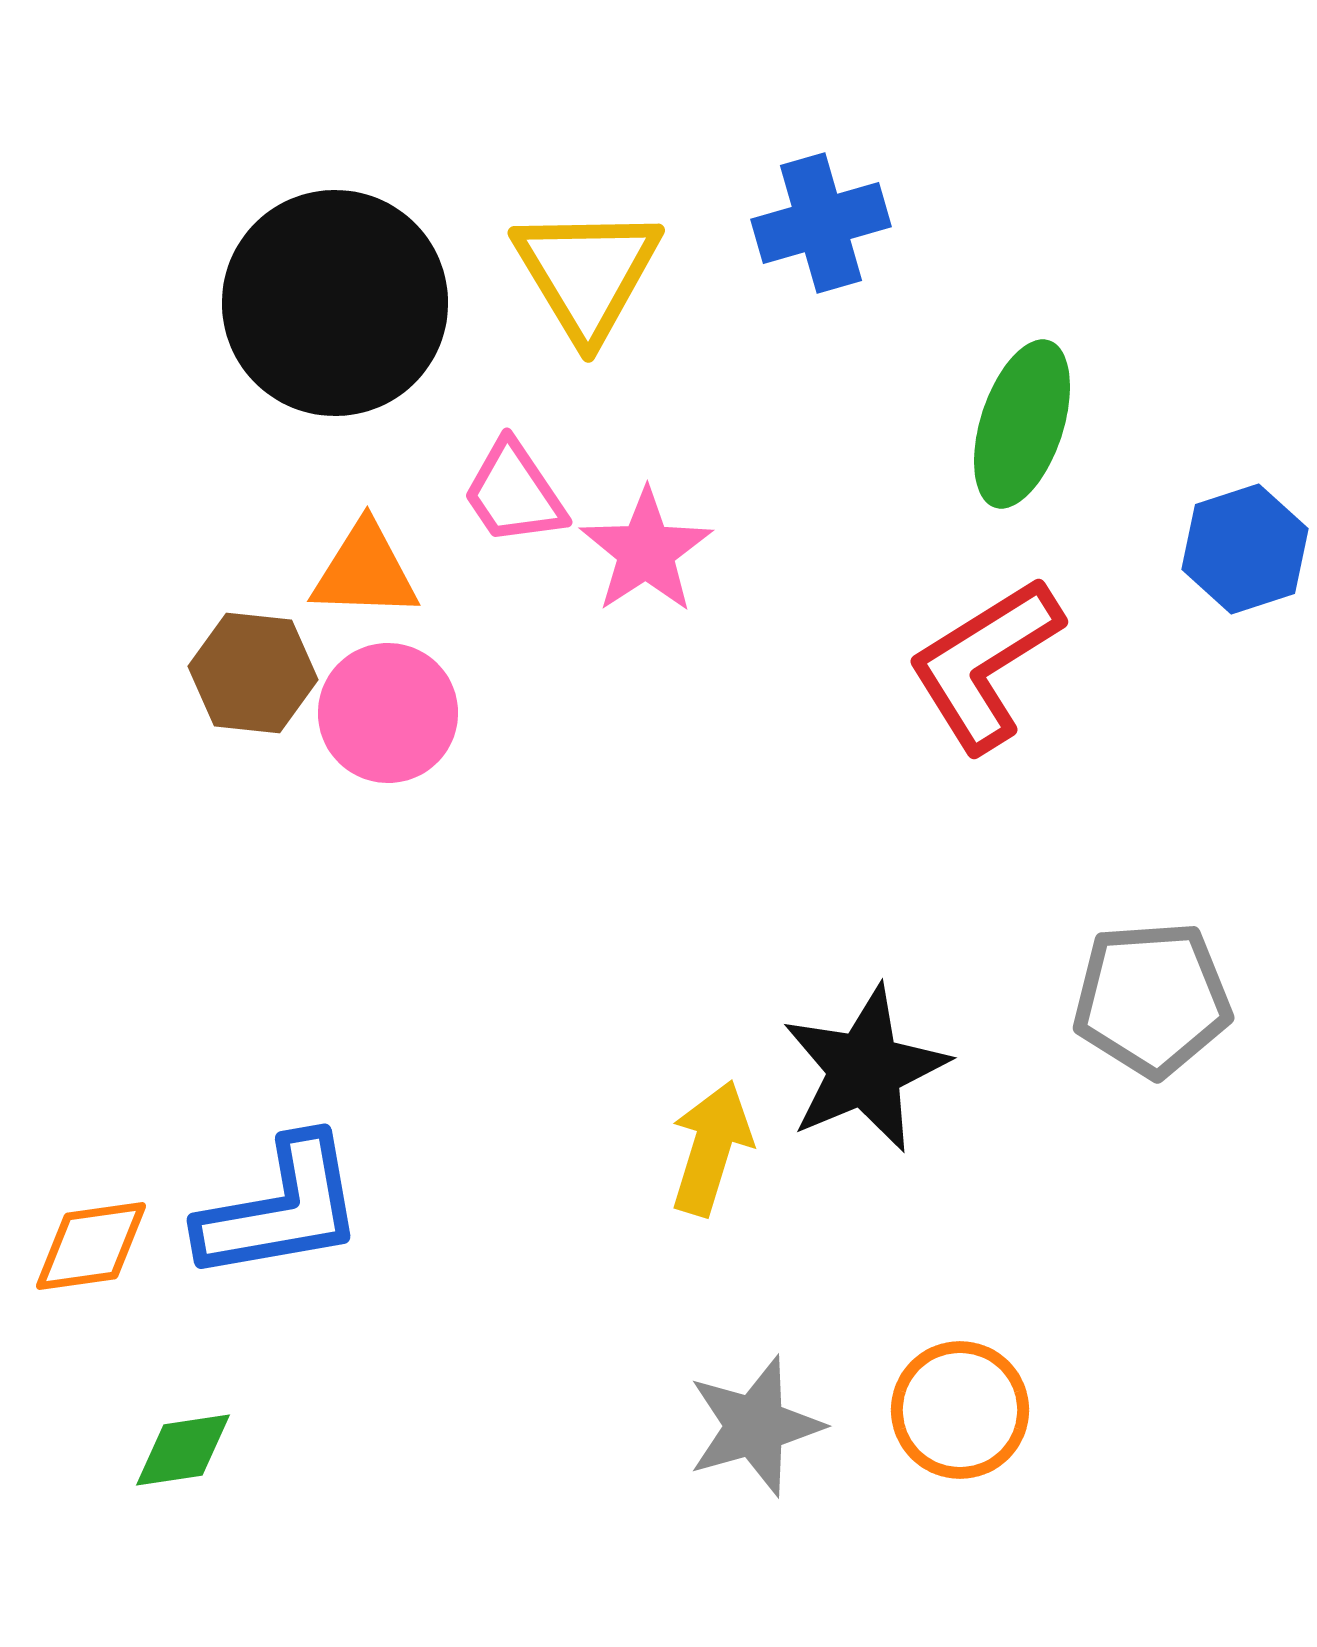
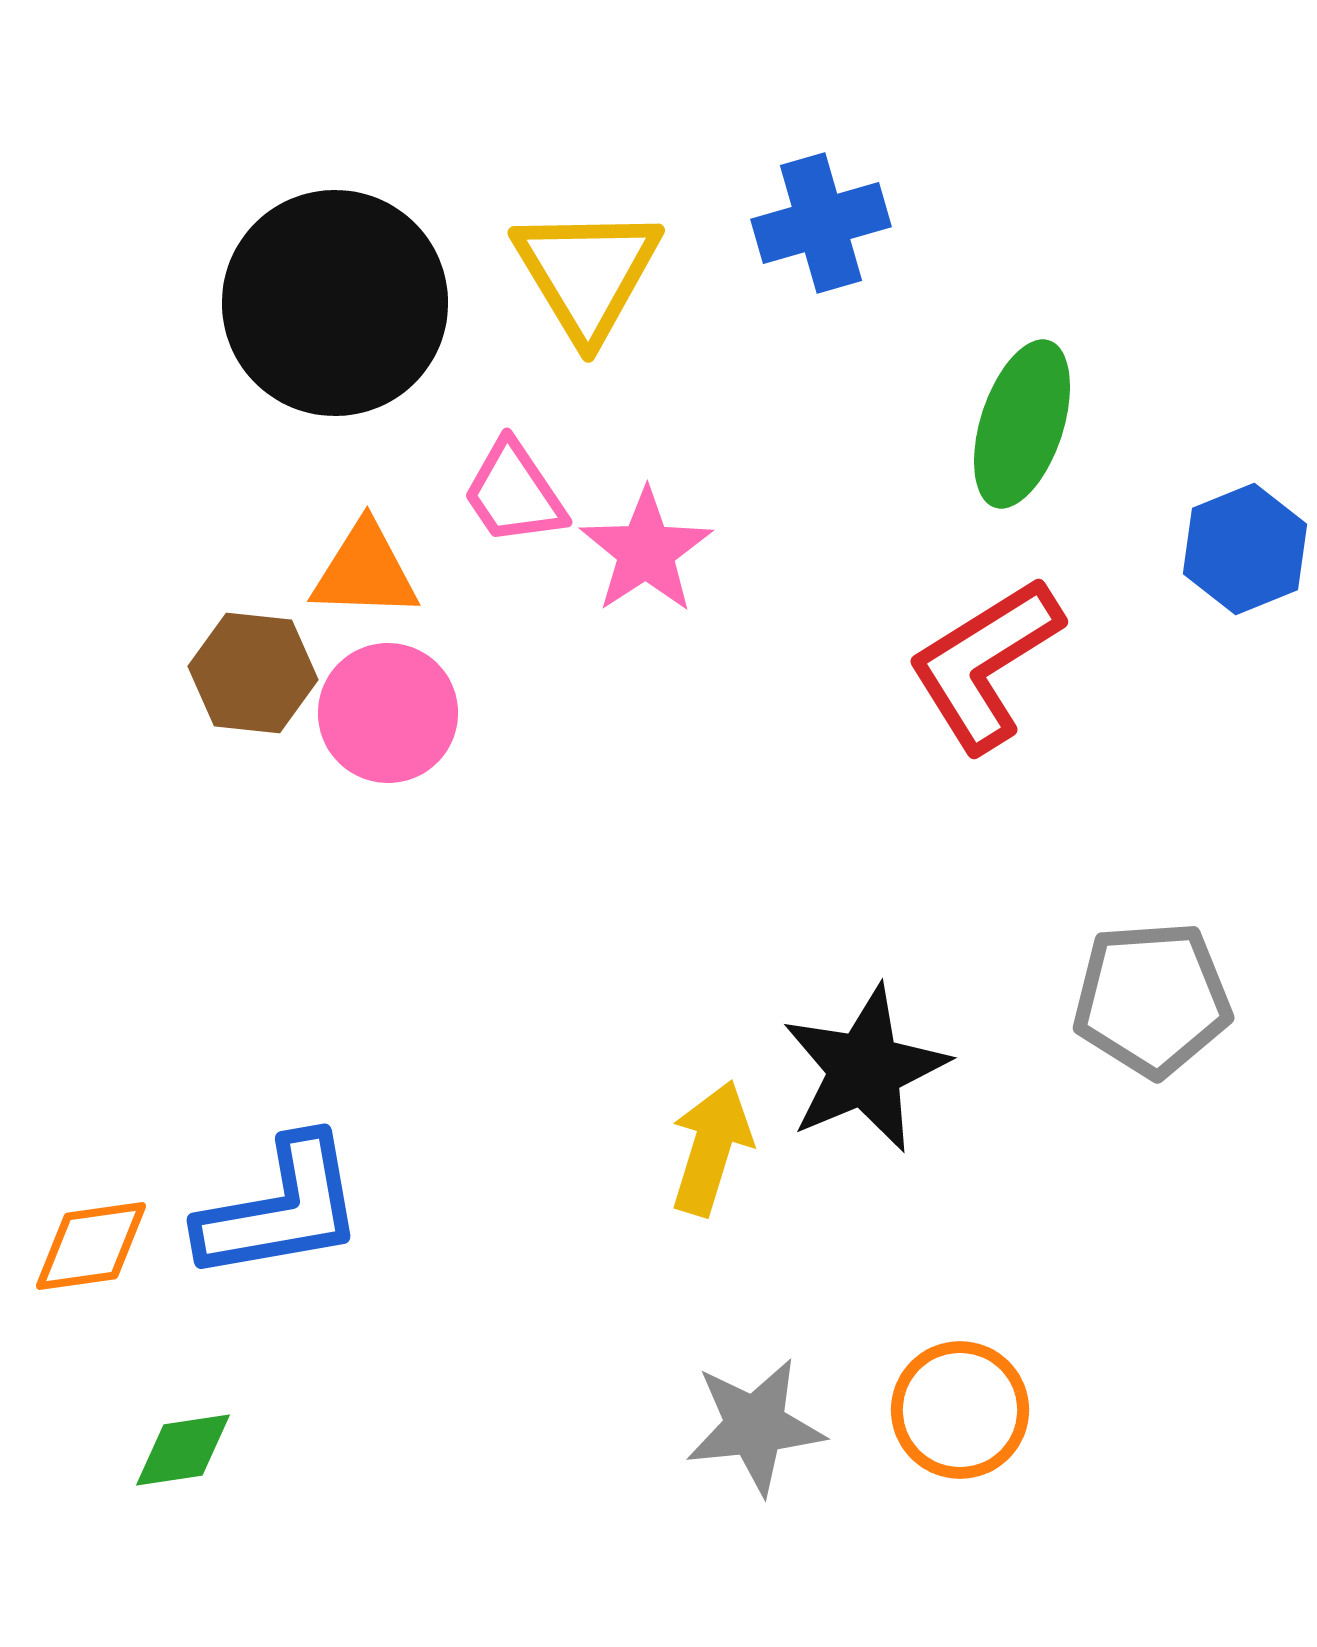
blue hexagon: rotated 4 degrees counterclockwise
gray star: rotated 10 degrees clockwise
